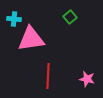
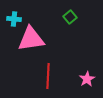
pink star: rotated 28 degrees clockwise
